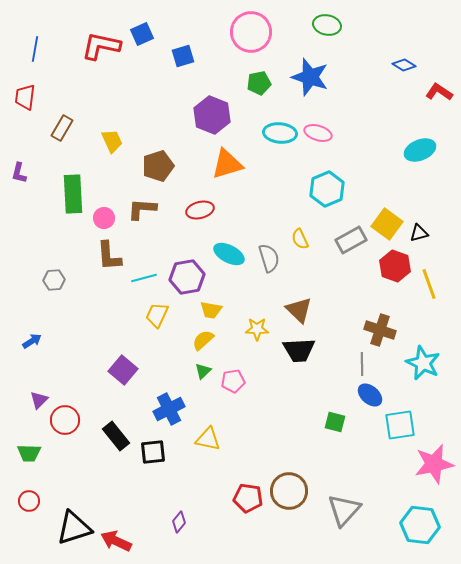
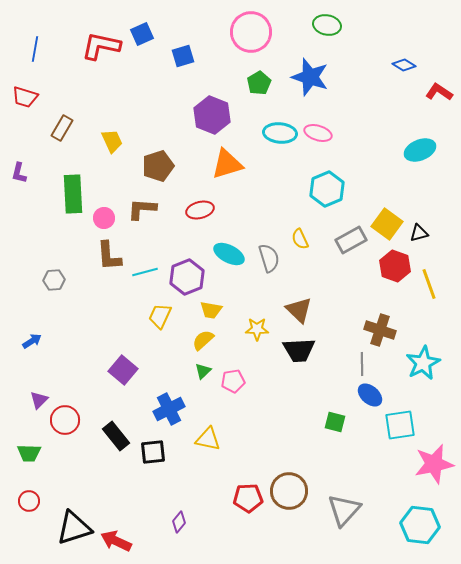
green pentagon at (259, 83): rotated 20 degrees counterclockwise
red trapezoid at (25, 97): rotated 80 degrees counterclockwise
purple hexagon at (187, 277): rotated 12 degrees counterclockwise
cyan line at (144, 278): moved 1 px right, 6 px up
yellow trapezoid at (157, 315): moved 3 px right, 1 px down
cyan star at (423, 363): rotated 20 degrees clockwise
red pentagon at (248, 498): rotated 12 degrees counterclockwise
